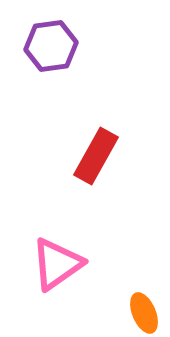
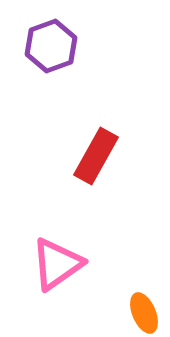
purple hexagon: rotated 12 degrees counterclockwise
